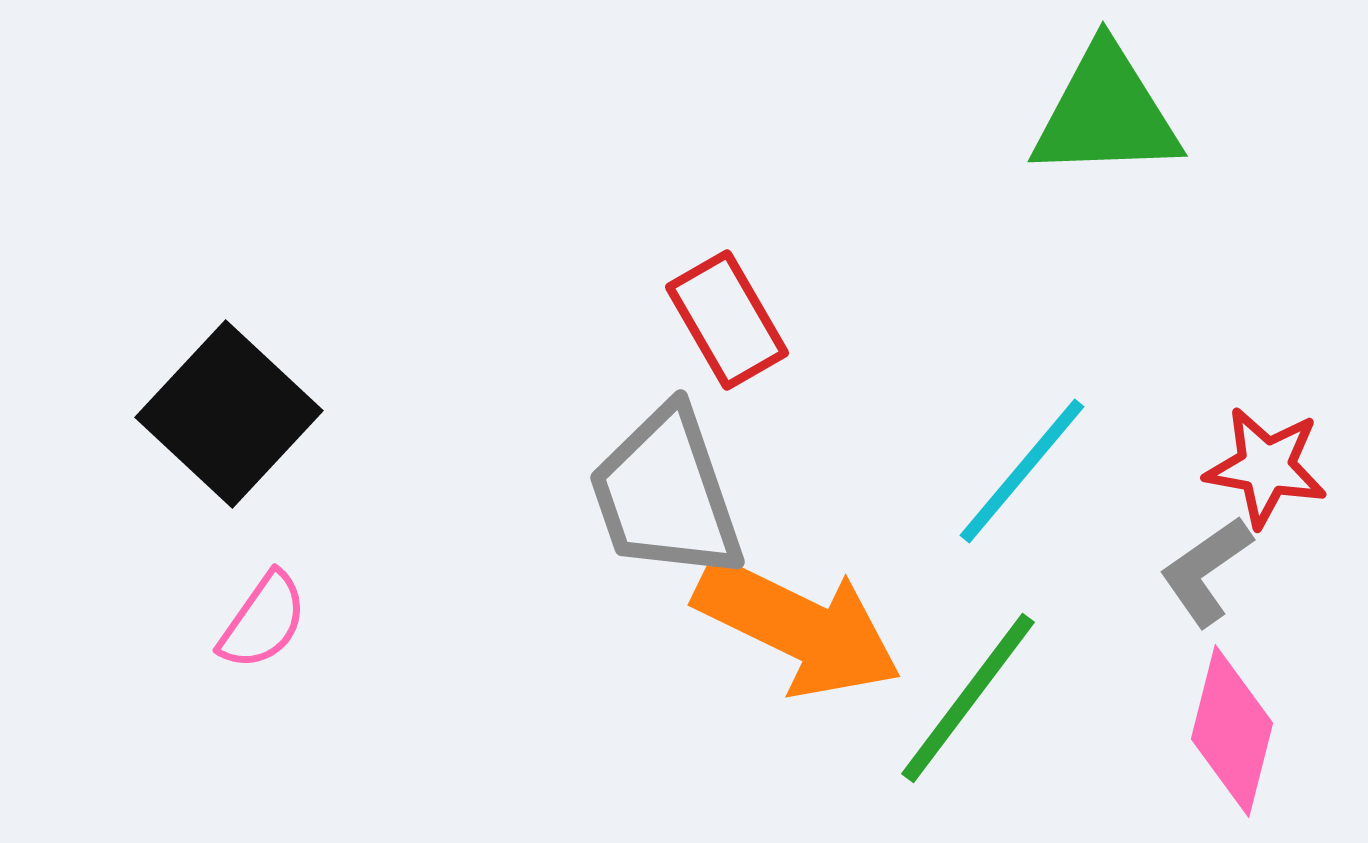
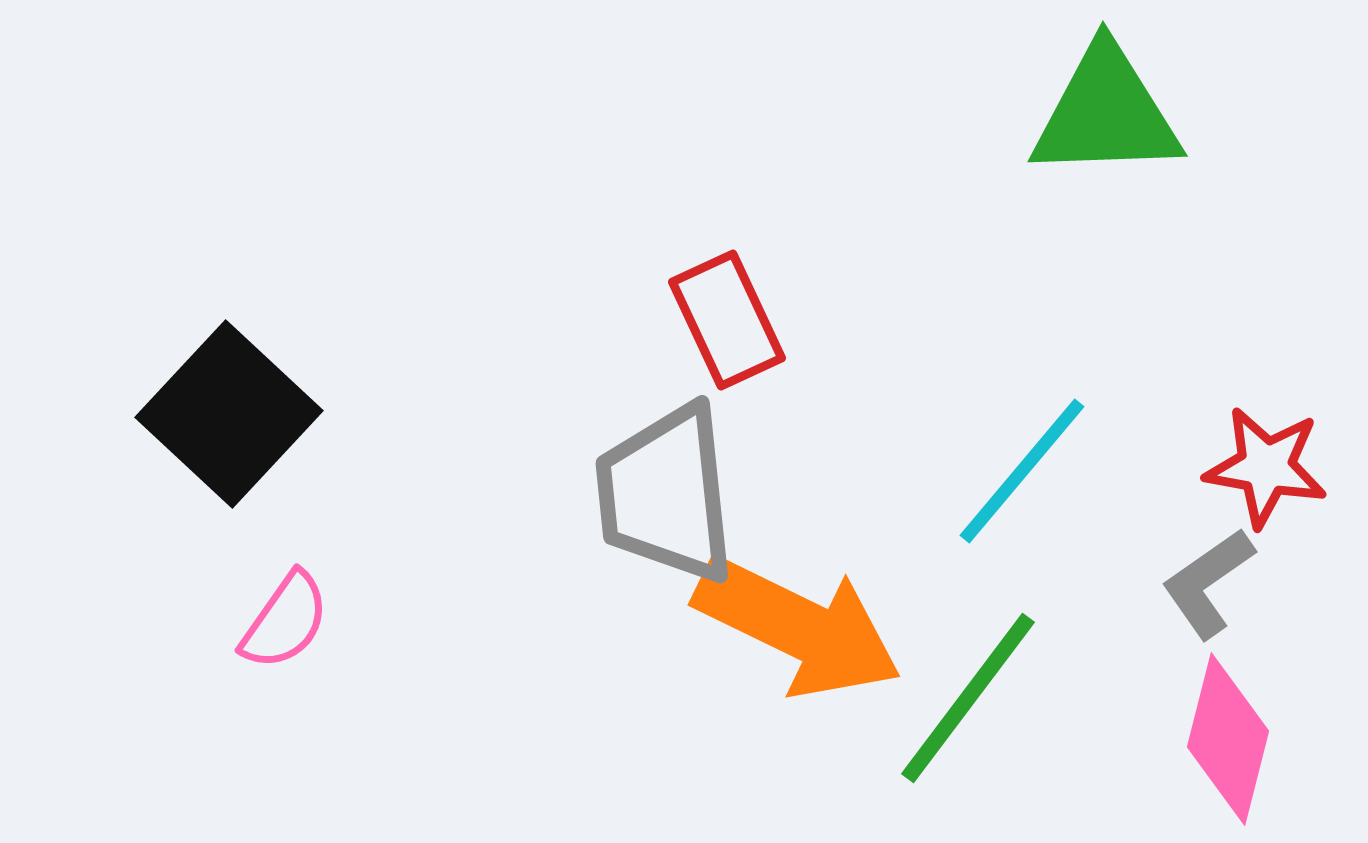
red rectangle: rotated 5 degrees clockwise
gray trapezoid: rotated 13 degrees clockwise
gray L-shape: moved 2 px right, 12 px down
pink semicircle: moved 22 px right
pink diamond: moved 4 px left, 8 px down
